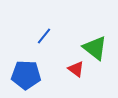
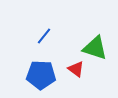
green triangle: rotated 20 degrees counterclockwise
blue pentagon: moved 15 px right
